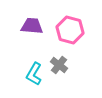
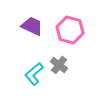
purple trapezoid: rotated 20 degrees clockwise
cyan L-shape: rotated 20 degrees clockwise
